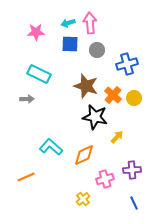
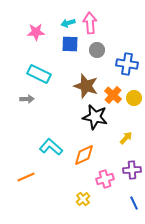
blue cross: rotated 25 degrees clockwise
yellow arrow: moved 9 px right, 1 px down
